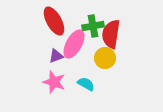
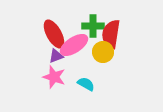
red ellipse: moved 13 px down
green cross: rotated 10 degrees clockwise
pink ellipse: moved 1 px down; rotated 28 degrees clockwise
yellow circle: moved 2 px left, 6 px up
pink star: moved 5 px up
